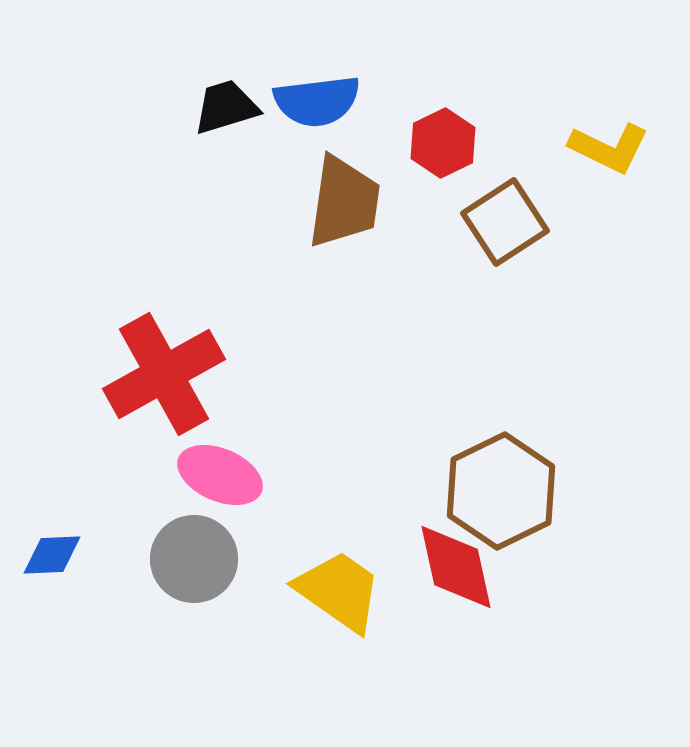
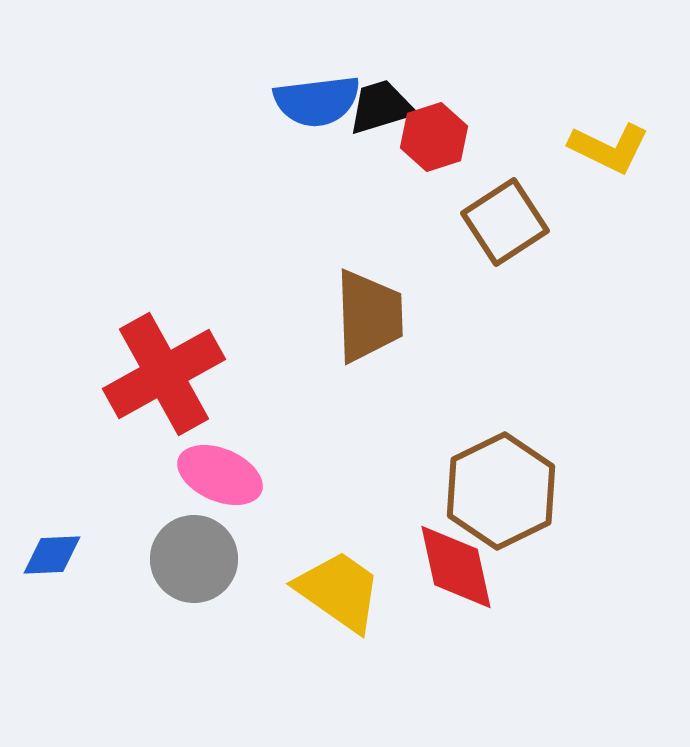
black trapezoid: moved 155 px right
red hexagon: moved 9 px left, 6 px up; rotated 8 degrees clockwise
brown trapezoid: moved 25 px right, 114 px down; rotated 10 degrees counterclockwise
